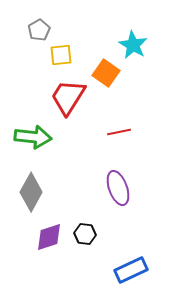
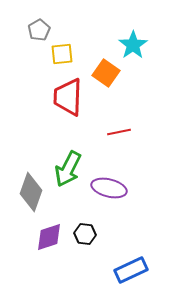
cyan star: rotated 8 degrees clockwise
yellow square: moved 1 px right, 1 px up
red trapezoid: rotated 30 degrees counterclockwise
green arrow: moved 35 px right, 32 px down; rotated 111 degrees clockwise
purple ellipse: moved 9 px left; rotated 56 degrees counterclockwise
gray diamond: rotated 9 degrees counterclockwise
